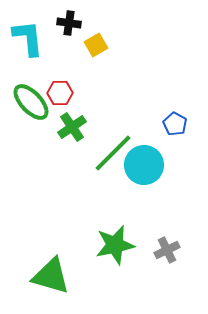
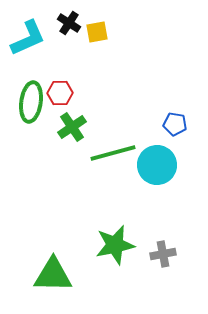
black cross: rotated 25 degrees clockwise
cyan L-shape: rotated 72 degrees clockwise
yellow square: moved 1 px right, 13 px up; rotated 20 degrees clockwise
green ellipse: rotated 51 degrees clockwise
blue pentagon: rotated 20 degrees counterclockwise
green line: rotated 30 degrees clockwise
cyan circle: moved 13 px right
gray cross: moved 4 px left, 4 px down; rotated 15 degrees clockwise
green triangle: moved 2 px right, 1 px up; rotated 15 degrees counterclockwise
